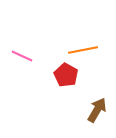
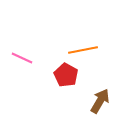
pink line: moved 2 px down
brown arrow: moved 3 px right, 9 px up
